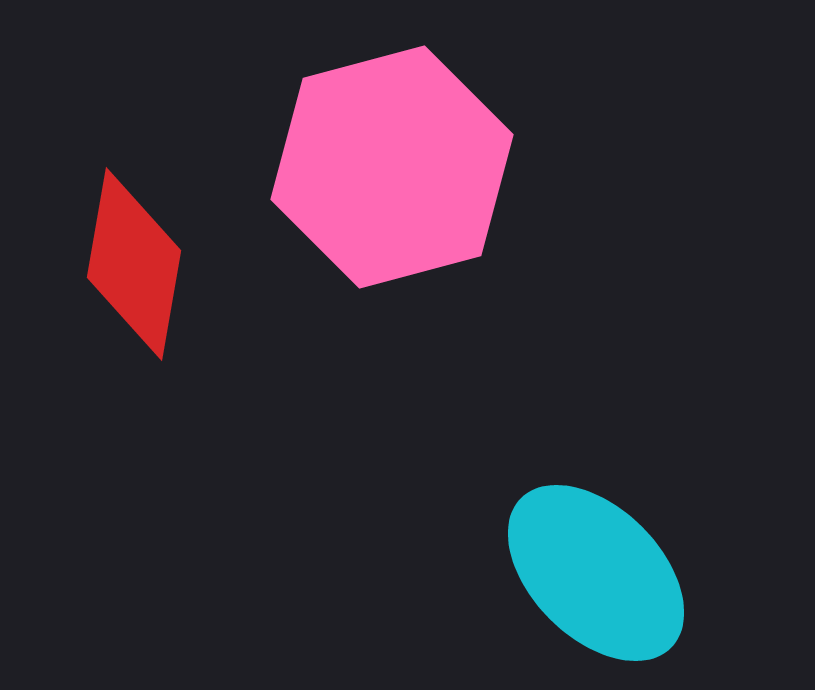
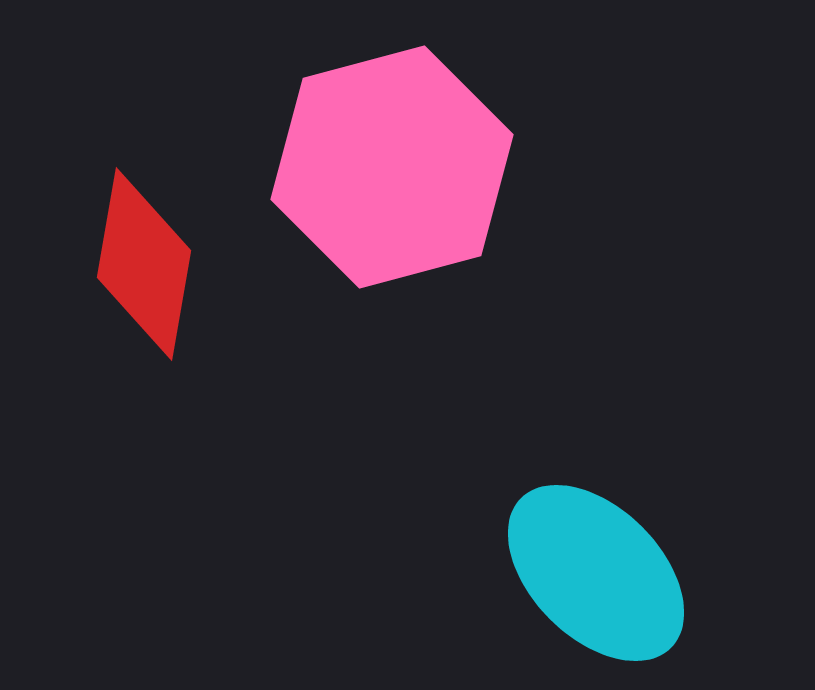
red diamond: moved 10 px right
